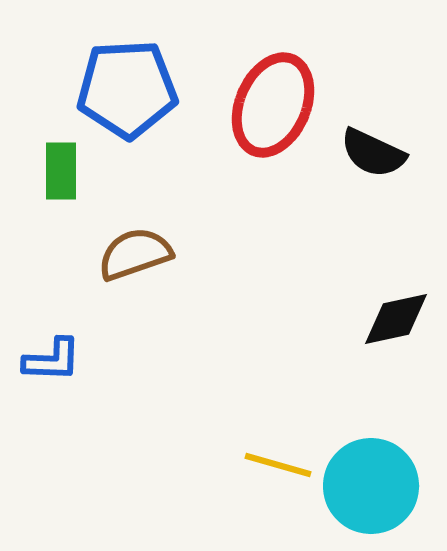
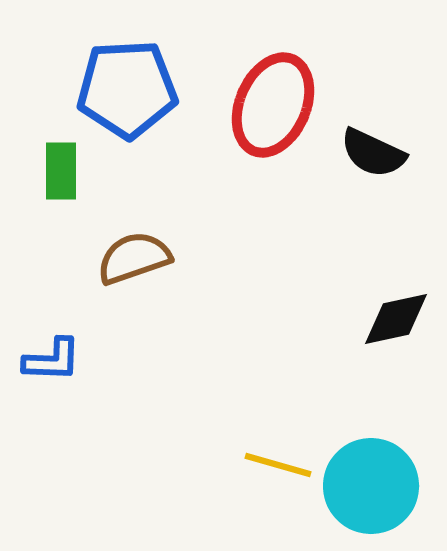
brown semicircle: moved 1 px left, 4 px down
